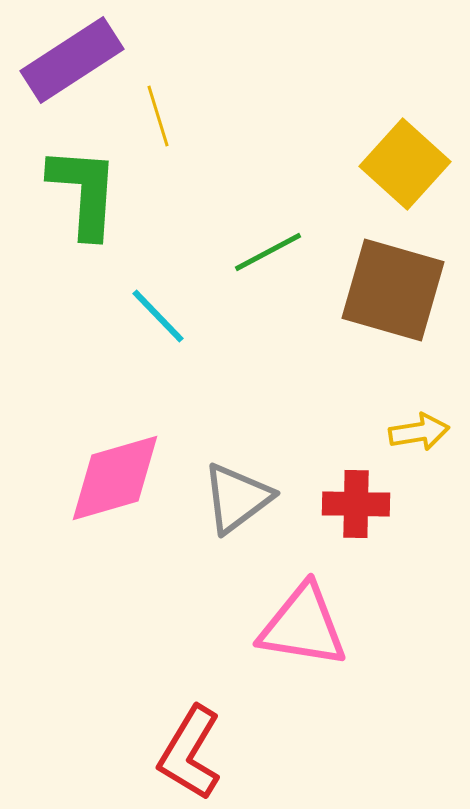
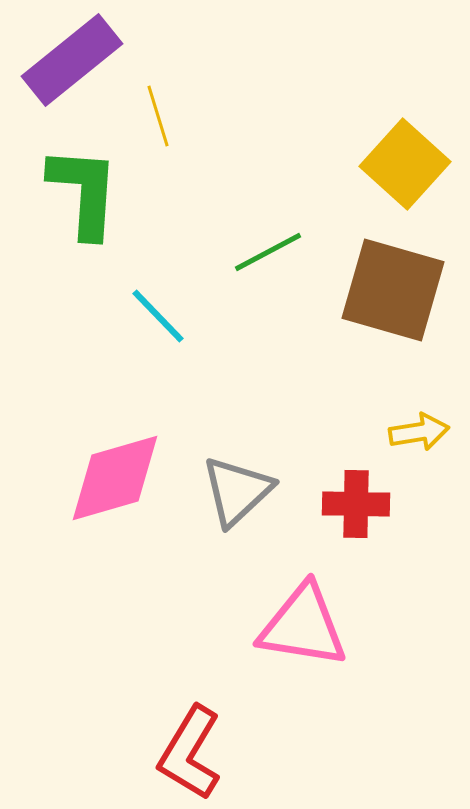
purple rectangle: rotated 6 degrees counterclockwise
gray triangle: moved 7 px up; rotated 6 degrees counterclockwise
